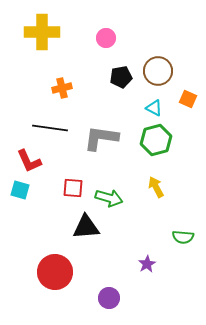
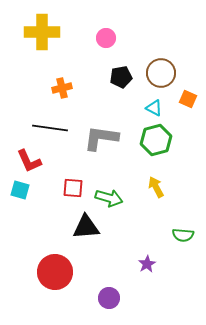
brown circle: moved 3 px right, 2 px down
green semicircle: moved 2 px up
